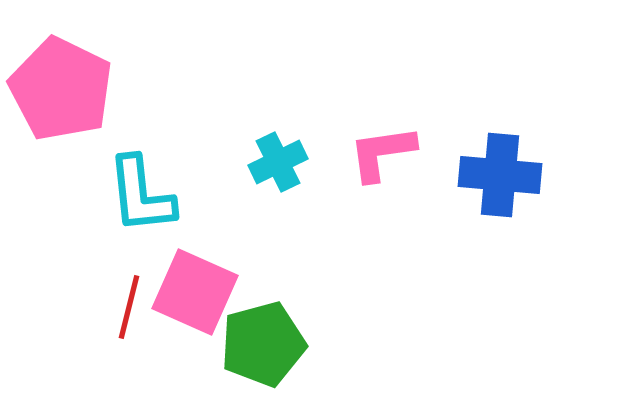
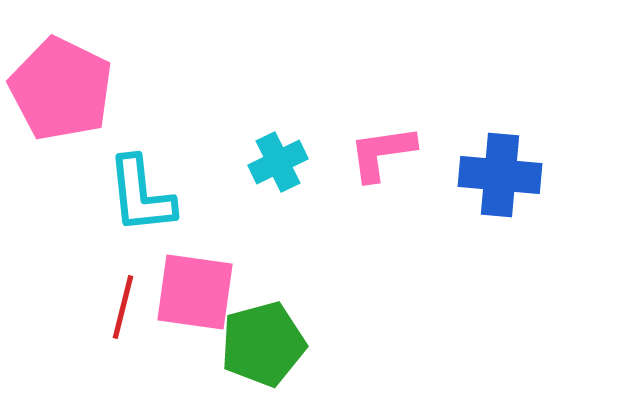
pink square: rotated 16 degrees counterclockwise
red line: moved 6 px left
